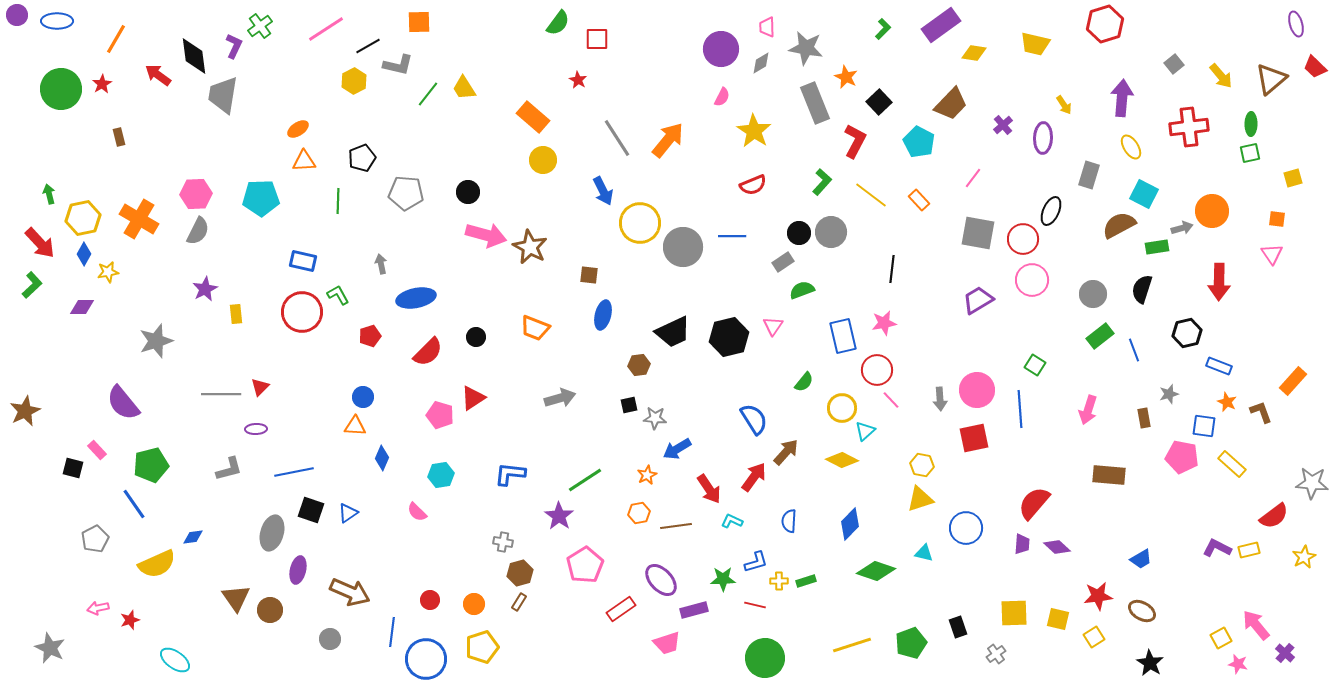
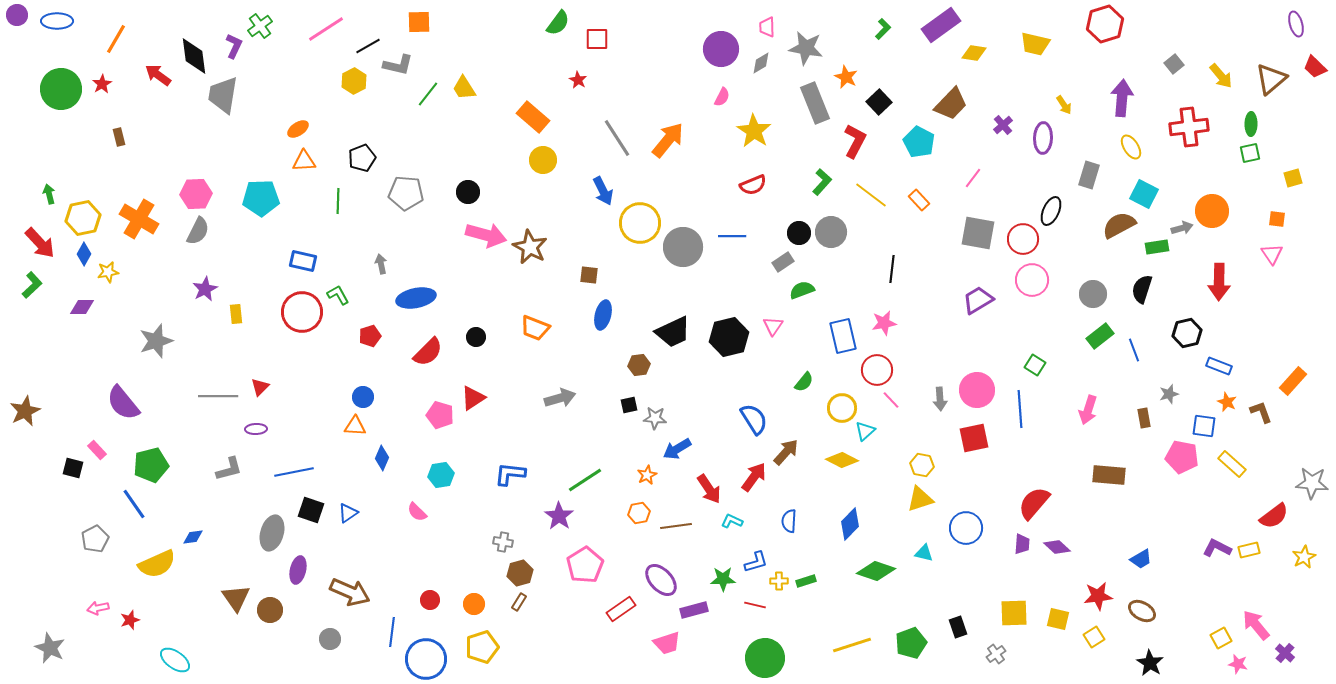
gray line at (221, 394): moved 3 px left, 2 px down
